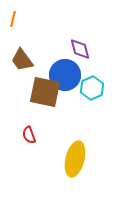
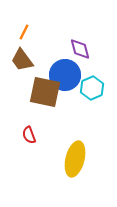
orange line: moved 11 px right, 13 px down; rotated 14 degrees clockwise
